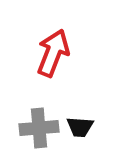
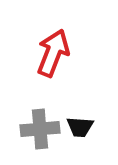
gray cross: moved 1 px right, 1 px down
